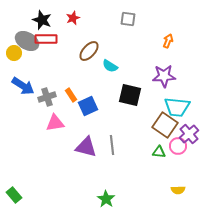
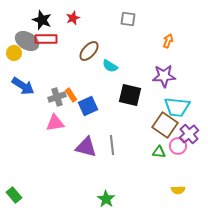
gray cross: moved 10 px right
